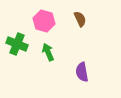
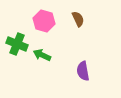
brown semicircle: moved 2 px left
green arrow: moved 6 px left, 3 px down; rotated 42 degrees counterclockwise
purple semicircle: moved 1 px right, 1 px up
